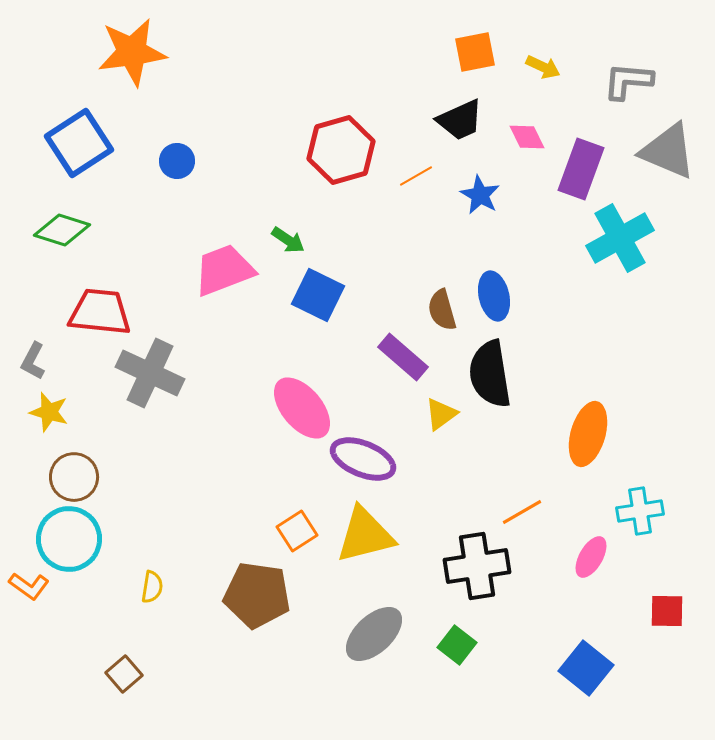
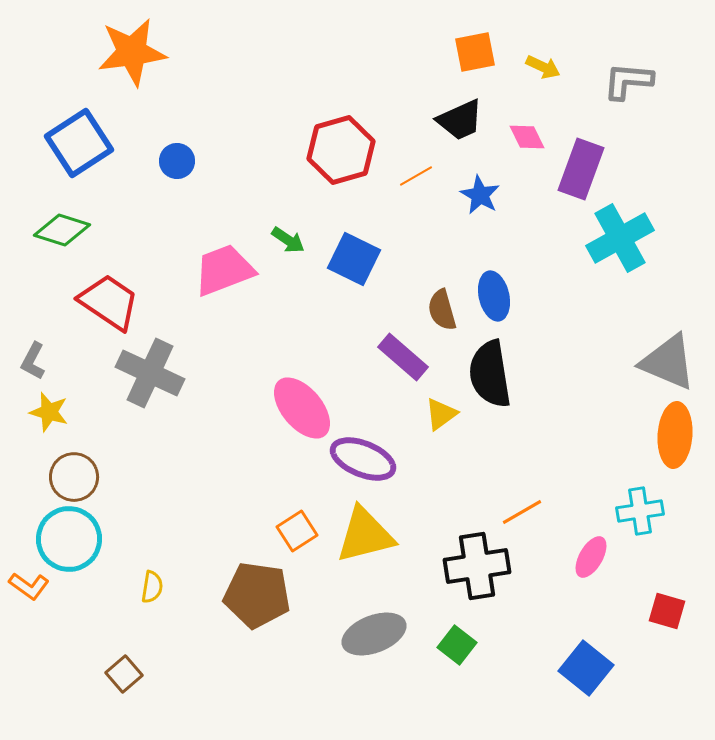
gray triangle at (668, 151): moved 211 px down
blue square at (318, 295): moved 36 px right, 36 px up
red trapezoid at (100, 312): moved 9 px right, 10 px up; rotated 28 degrees clockwise
orange ellipse at (588, 434): moved 87 px right, 1 px down; rotated 12 degrees counterclockwise
red square at (667, 611): rotated 15 degrees clockwise
gray ellipse at (374, 634): rotated 22 degrees clockwise
